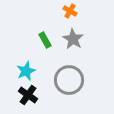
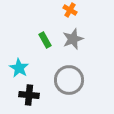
orange cross: moved 1 px up
gray star: rotated 20 degrees clockwise
cyan star: moved 7 px left, 3 px up; rotated 18 degrees counterclockwise
black cross: moved 1 px right; rotated 30 degrees counterclockwise
